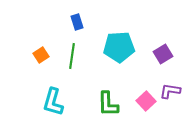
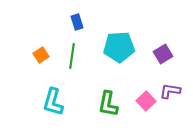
green L-shape: rotated 12 degrees clockwise
